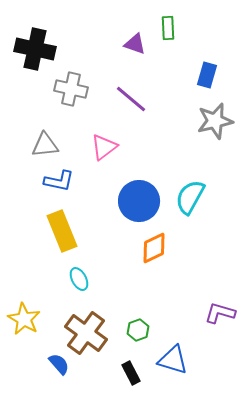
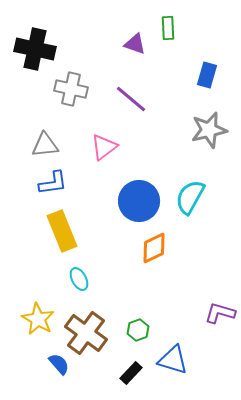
gray star: moved 6 px left, 9 px down
blue L-shape: moved 6 px left, 2 px down; rotated 20 degrees counterclockwise
yellow star: moved 14 px right
black rectangle: rotated 70 degrees clockwise
